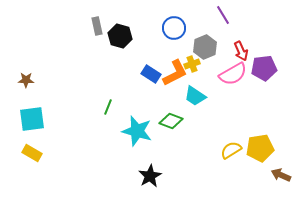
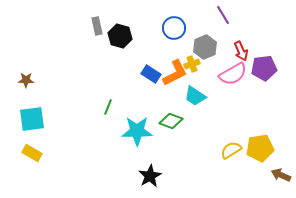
cyan star: rotated 16 degrees counterclockwise
